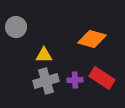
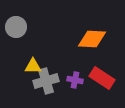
orange diamond: rotated 12 degrees counterclockwise
yellow triangle: moved 11 px left, 11 px down
purple cross: rotated 14 degrees clockwise
